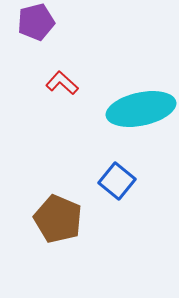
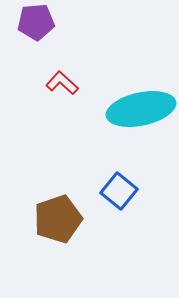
purple pentagon: rotated 9 degrees clockwise
blue square: moved 2 px right, 10 px down
brown pentagon: rotated 30 degrees clockwise
